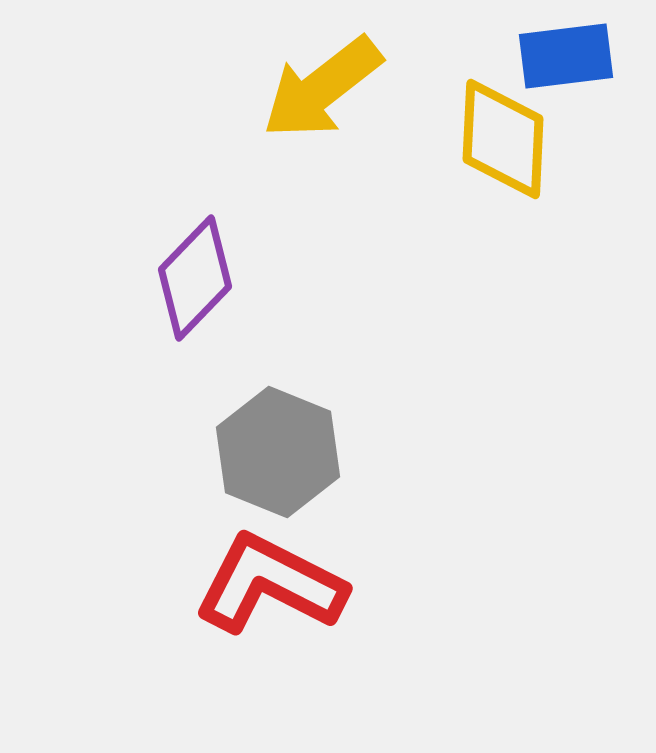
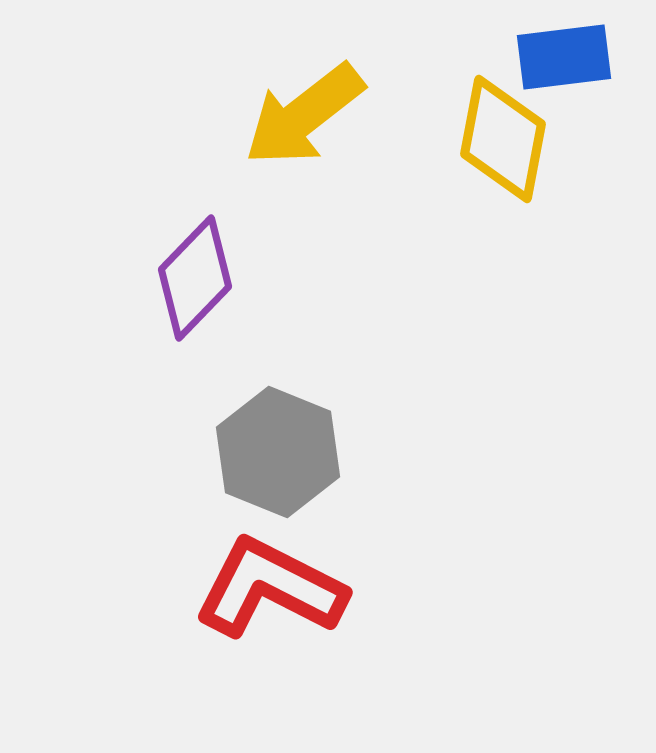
blue rectangle: moved 2 px left, 1 px down
yellow arrow: moved 18 px left, 27 px down
yellow diamond: rotated 8 degrees clockwise
red L-shape: moved 4 px down
